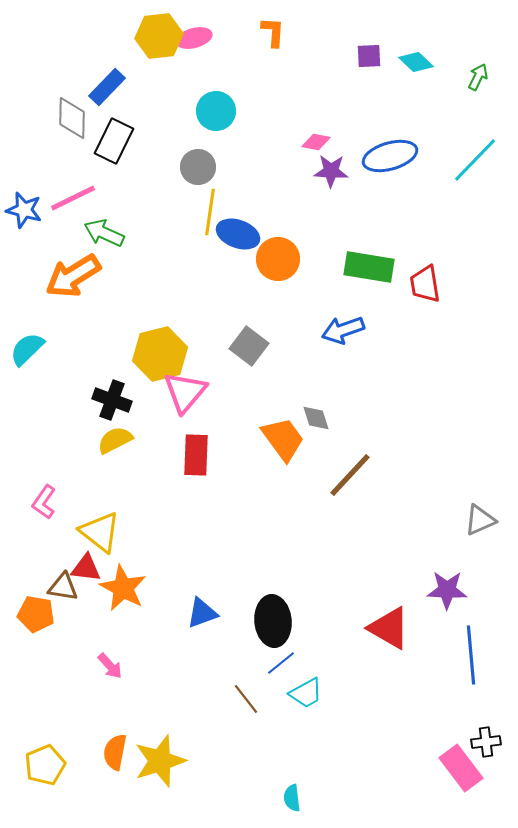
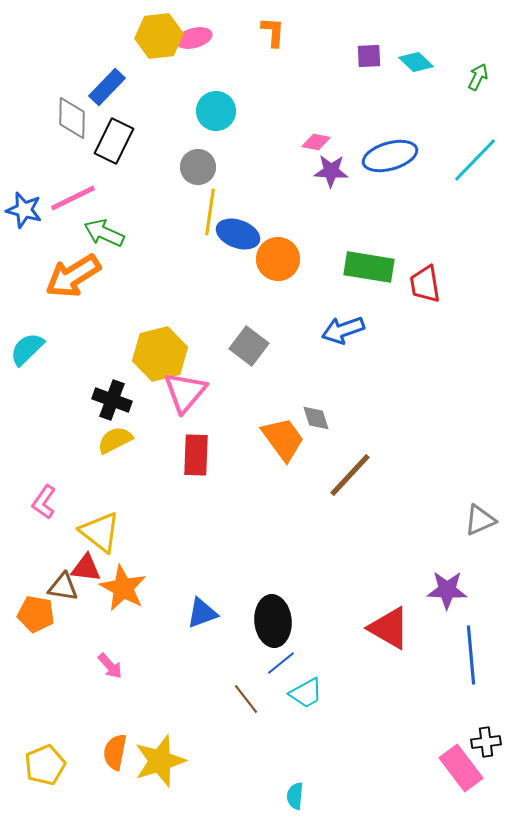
cyan semicircle at (292, 798): moved 3 px right, 2 px up; rotated 12 degrees clockwise
